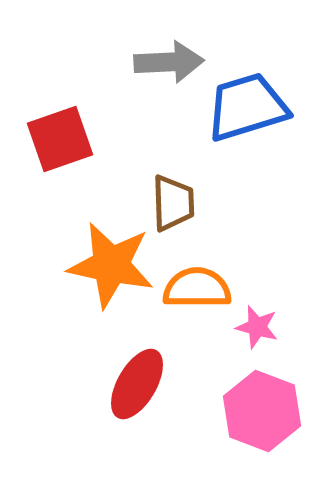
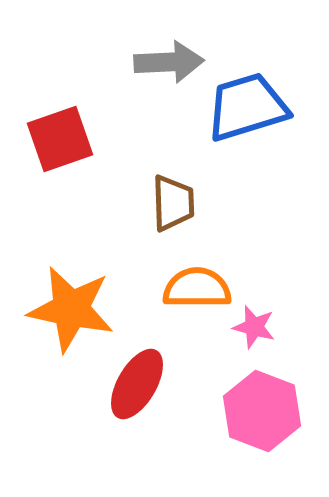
orange star: moved 40 px left, 44 px down
pink star: moved 3 px left
